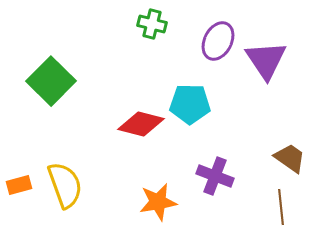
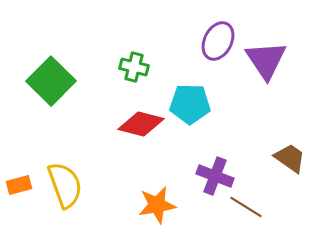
green cross: moved 18 px left, 43 px down
orange star: moved 1 px left, 3 px down
brown line: moved 35 px left; rotated 52 degrees counterclockwise
